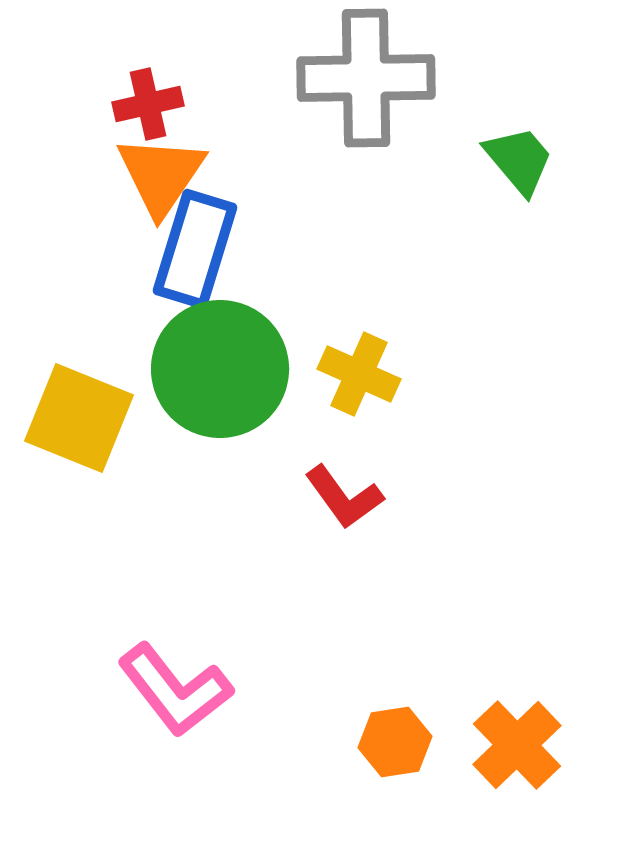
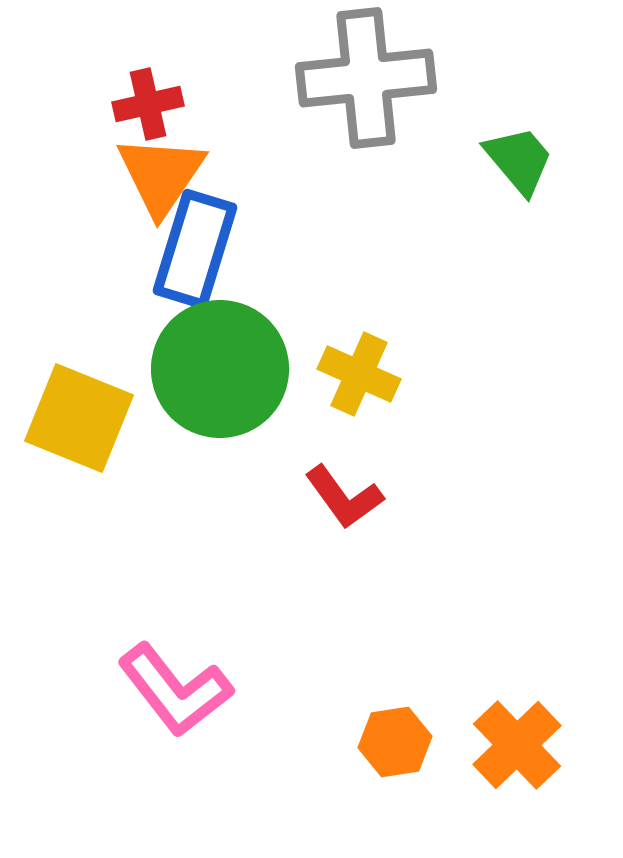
gray cross: rotated 5 degrees counterclockwise
